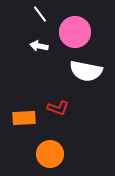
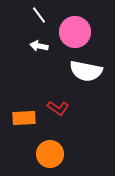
white line: moved 1 px left, 1 px down
red L-shape: rotated 15 degrees clockwise
